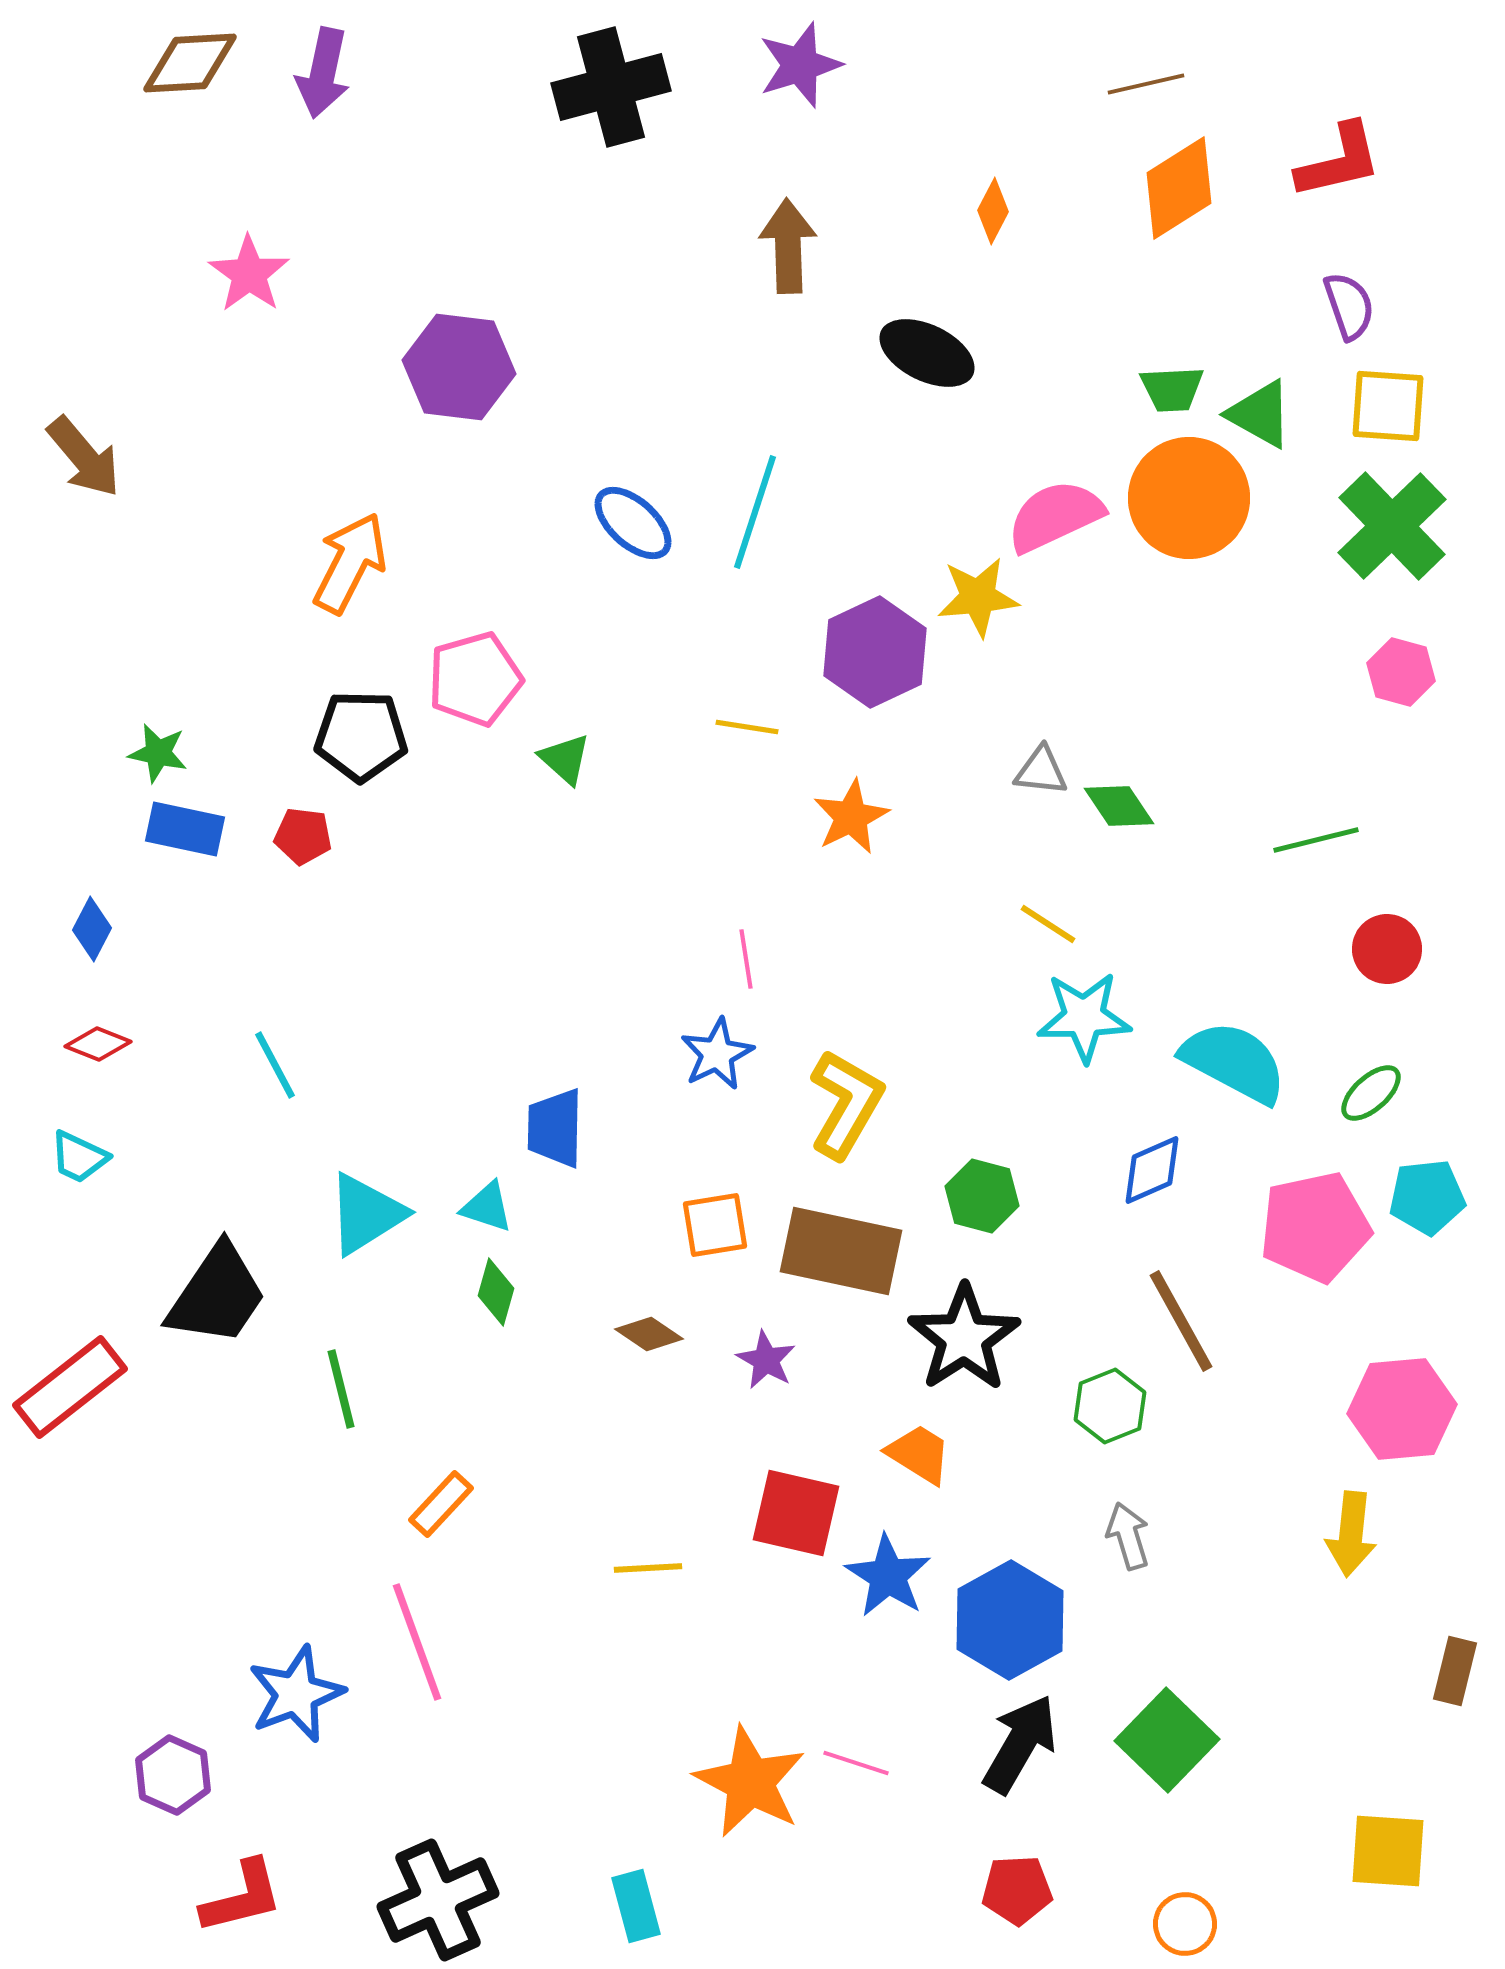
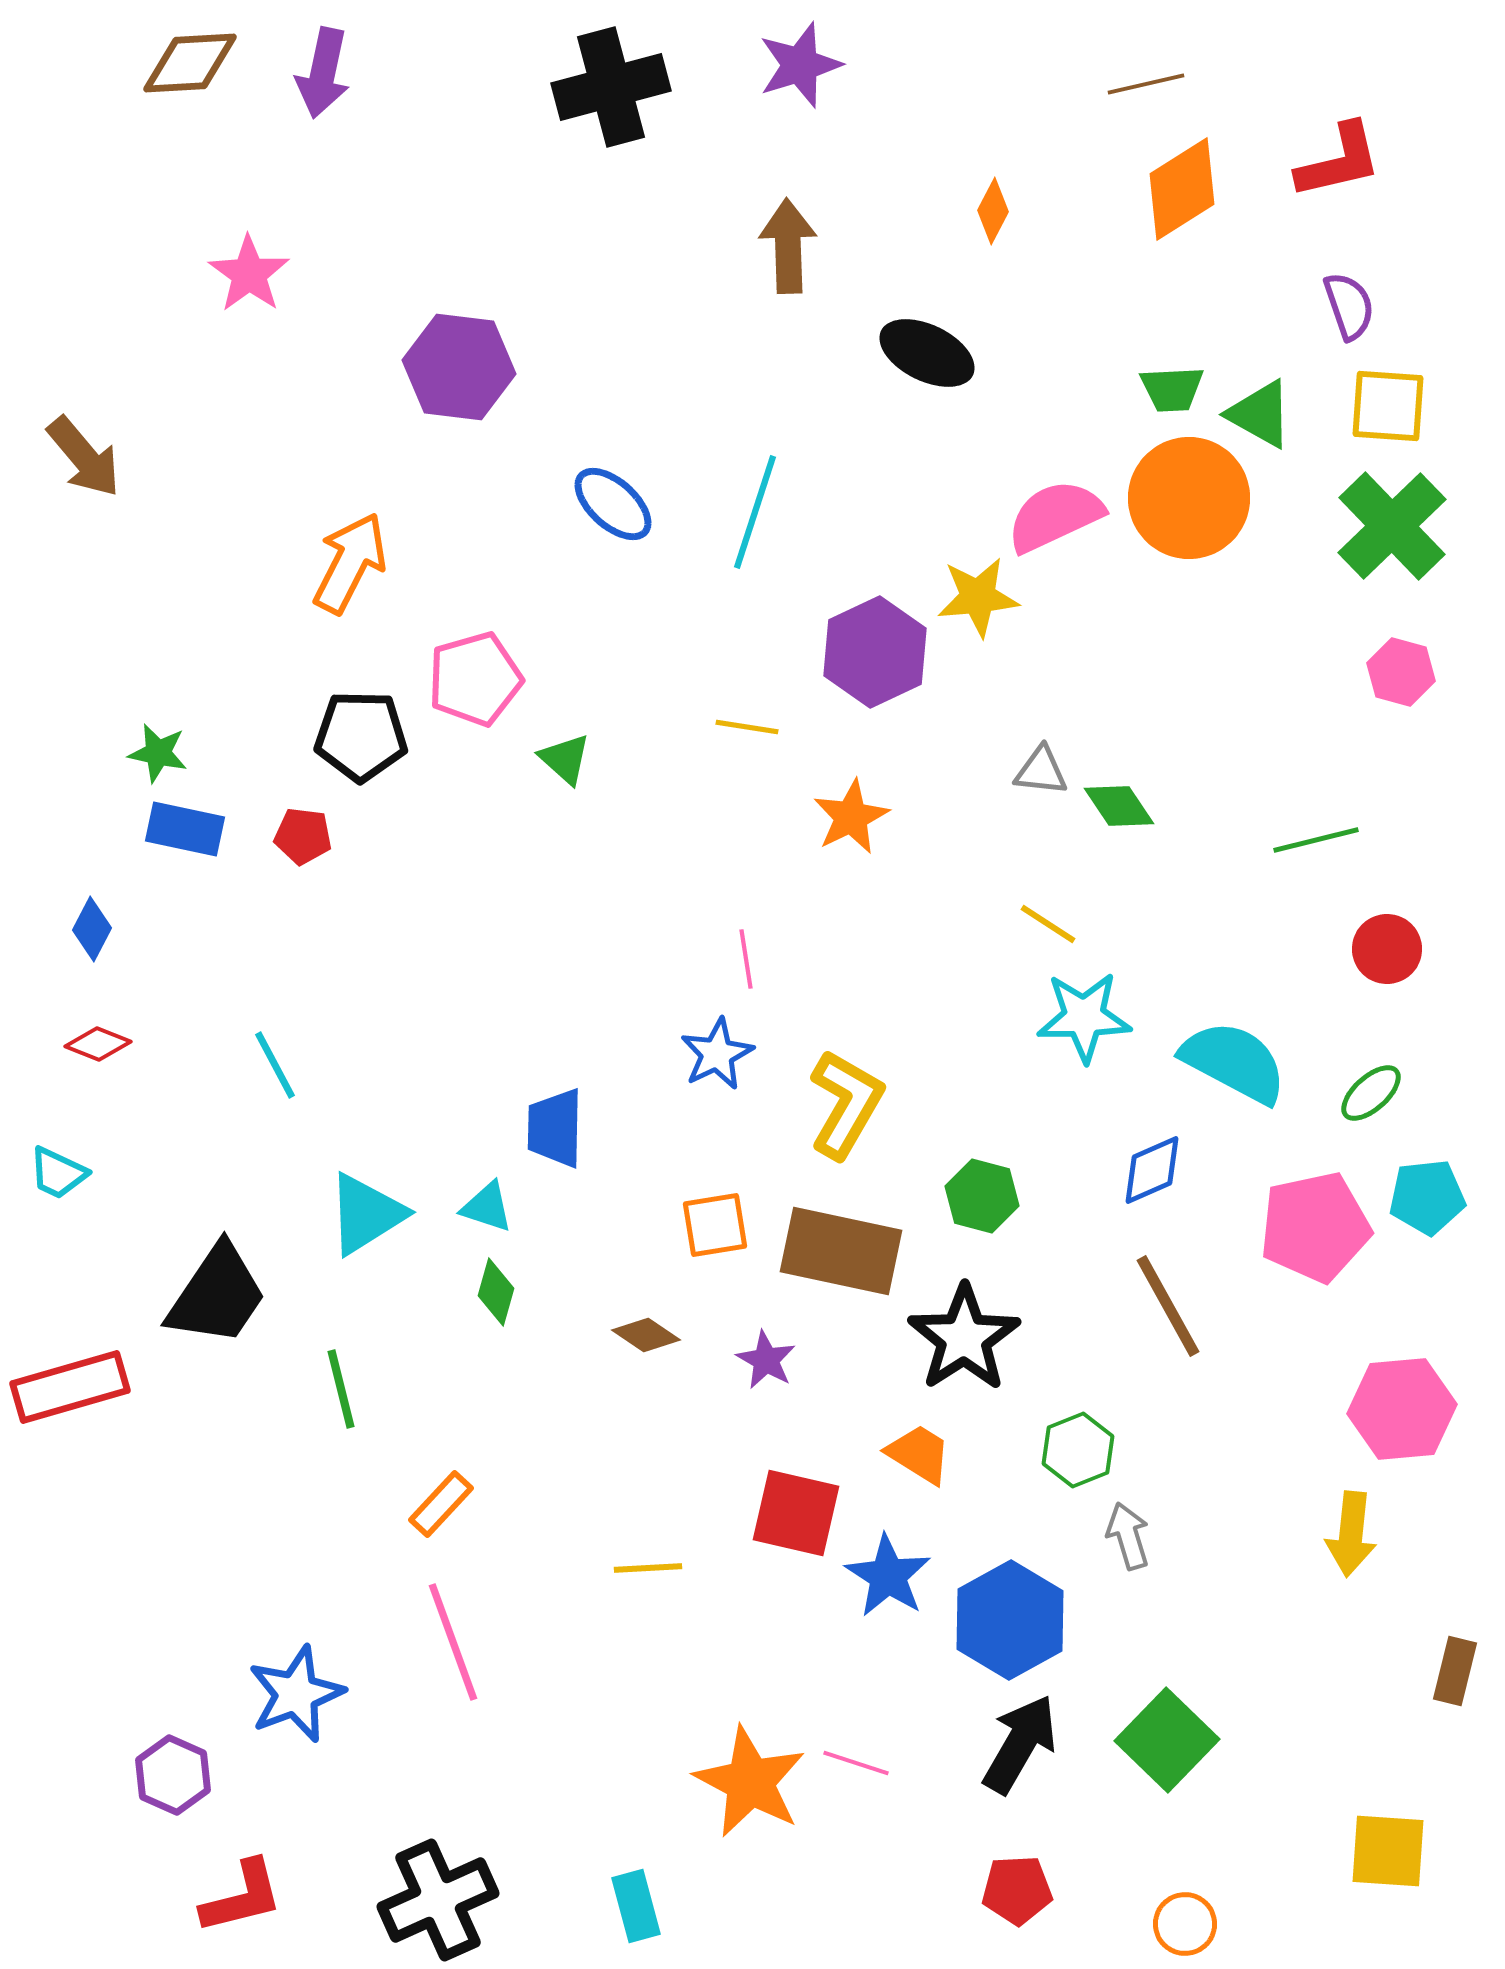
orange diamond at (1179, 188): moved 3 px right, 1 px down
blue ellipse at (633, 523): moved 20 px left, 19 px up
cyan trapezoid at (79, 1157): moved 21 px left, 16 px down
brown line at (1181, 1321): moved 13 px left, 15 px up
brown diamond at (649, 1334): moved 3 px left, 1 px down
red rectangle at (70, 1387): rotated 22 degrees clockwise
green hexagon at (1110, 1406): moved 32 px left, 44 px down
pink line at (417, 1642): moved 36 px right
